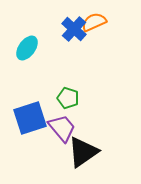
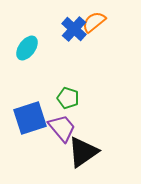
orange semicircle: rotated 15 degrees counterclockwise
